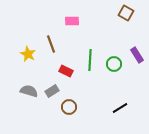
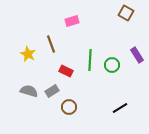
pink rectangle: rotated 16 degrees counterclockwise
green circle: moved 2 px left, 1 px down
